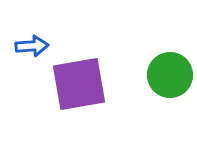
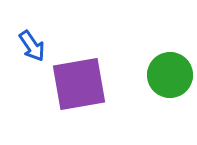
blue arrow: rotated 60 degrees clockwise
